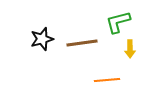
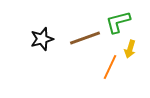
brown line: moved 3 px right, 5 px up; rotated 12 degrees counterclockwise
yellow arrow: rotated 18 degrees clockwise
orange line: moved 3 px right, 13 px up; rotated 60 degrees counterclockwise
